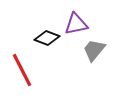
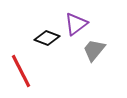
purple triangle: rotated 25 degrees counterclockwise
red line: moved 1 px left, 1 px down
